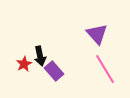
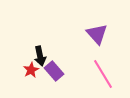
red star: moved 7 px right, 6 px down
pink line: moved 2 px left, 5 px down
